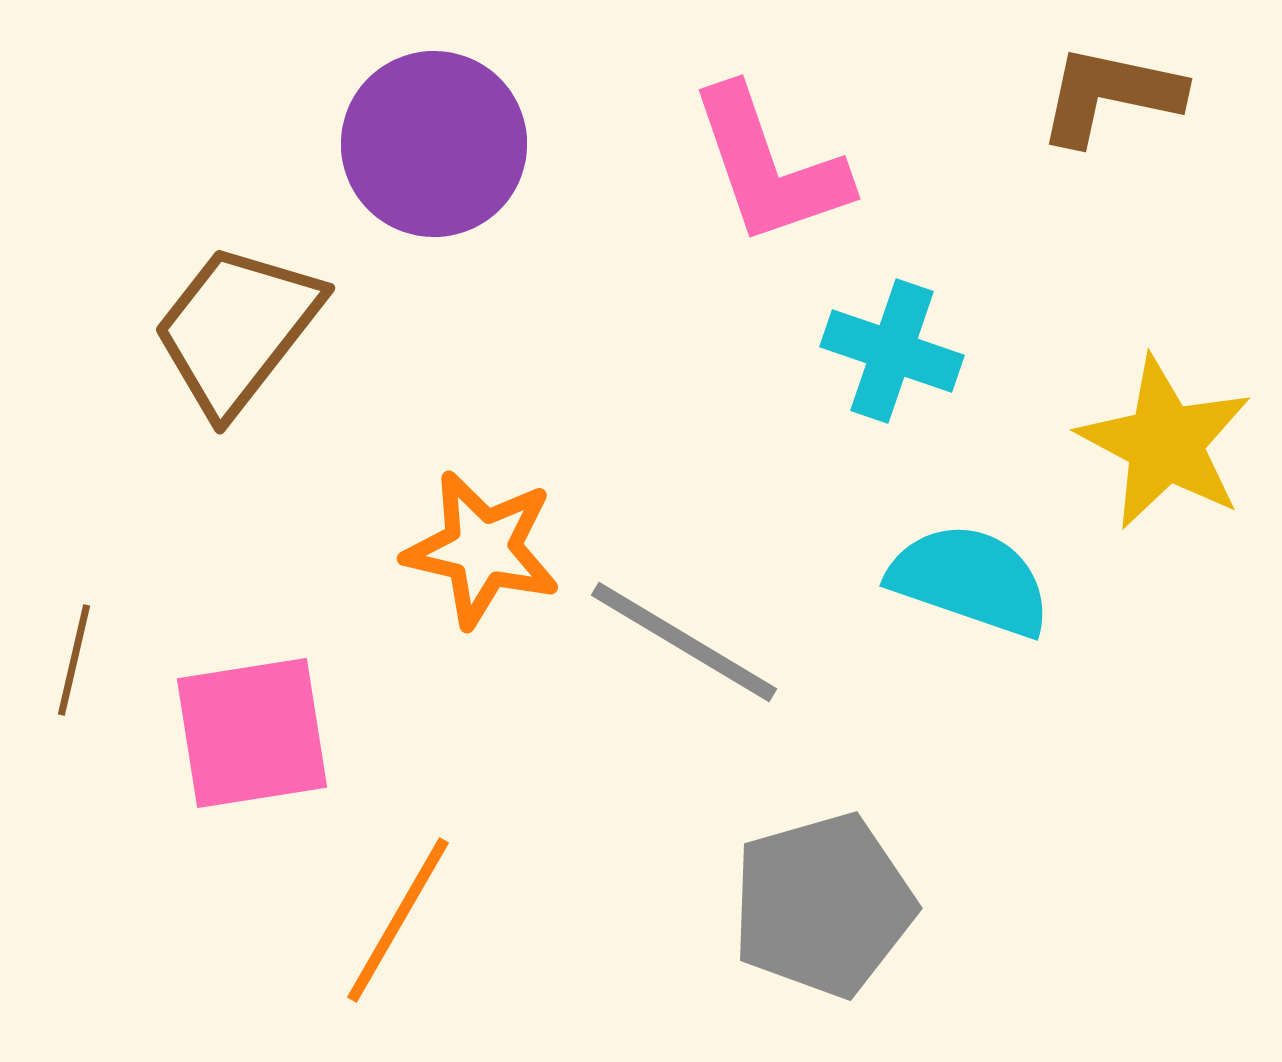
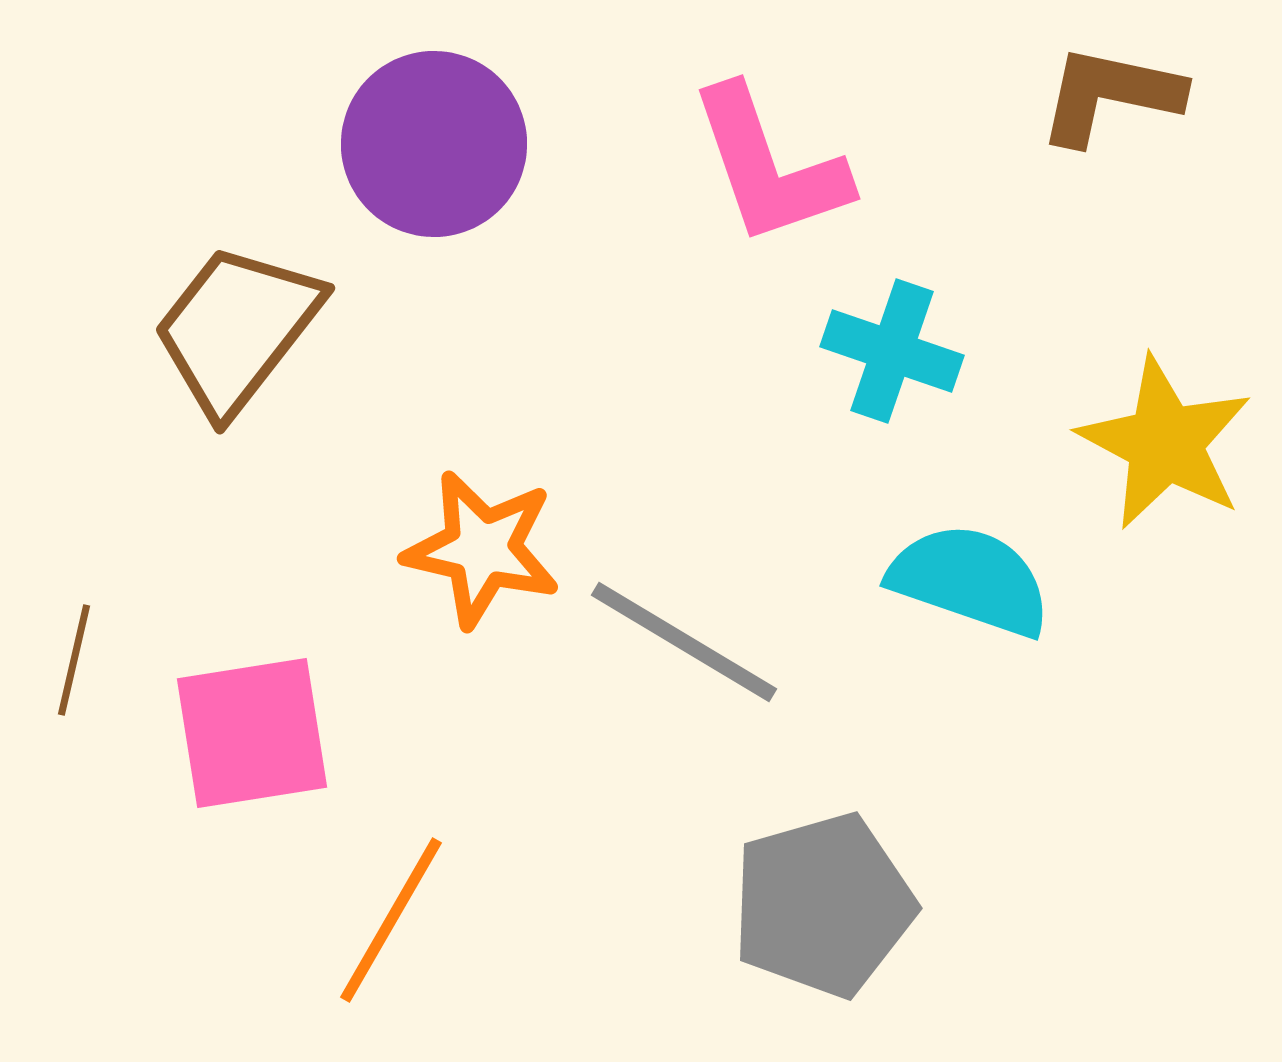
orange line: moved 7 px left
